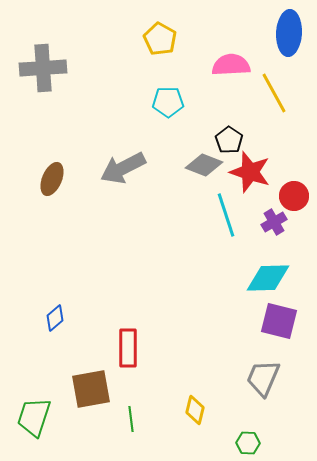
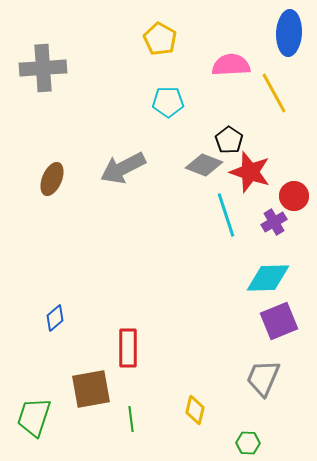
purple square: rotated 36 degrees counterclockwise
